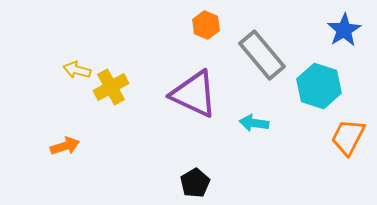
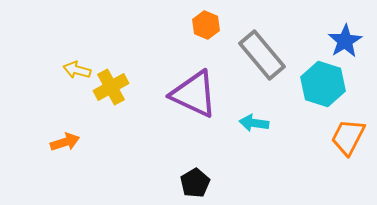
blue star: moved 1 px right, 11 px down
cyan hexagon: moved 4 px right, 2 px up
orange arrow: moved 4 px up
